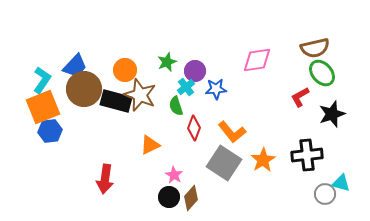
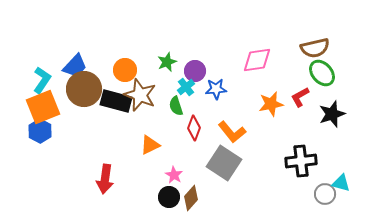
blue hexagon: moved 10 px left; rotated 25 degrees counterclockwise
black cross: moved 6 px left, 6 px down
orange star: moved 8 px right, 56 px up; rotated 20 degrees clockwise
